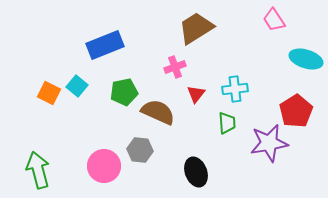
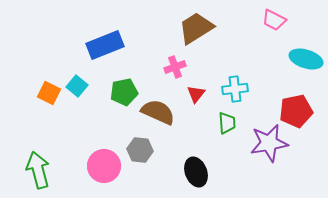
pink trapezoid: rotated 30 degrees counterclockwise
red pentagon: rotated 20 degrees clockwise
